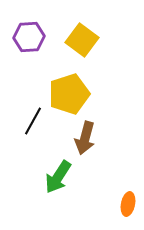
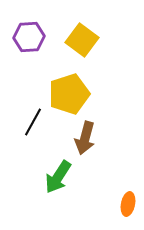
black line: moved 1 px down
